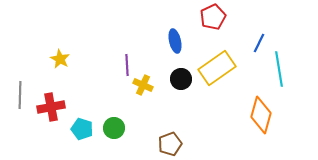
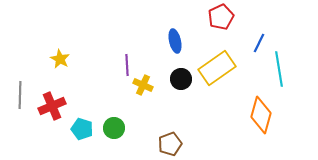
red pentagon: moved 8 px right
red cross: moved 1 px right, 1 px up; rotated 12 degrees counterclockwise
